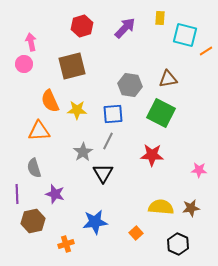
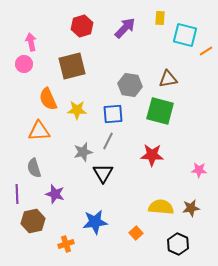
orange semicircle: moved 2 px left, 2 px up
green square: moved 1 px left, 2 px up; rotated 12 degrees counterclockwise
gray star: rotated 18 degrees clockwise
